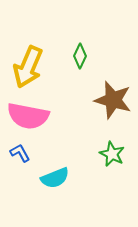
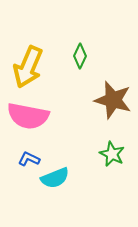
blue L-shape: moved 9 px right, 6 px down; rotated 35 degrees counterclockwise
